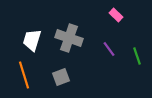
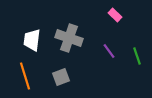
pink rectangle: moved 1 px left
white trapezoid: rotated 10 degrees counterclockwise
purple line: moved 2 px down
orange line: moved 1 px right, 1 px down
